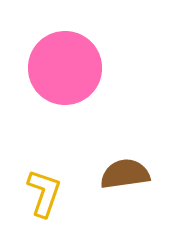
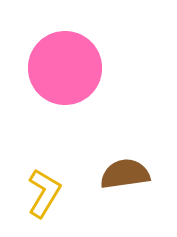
yellow L-shape: rotated 12 degrees clockwise
